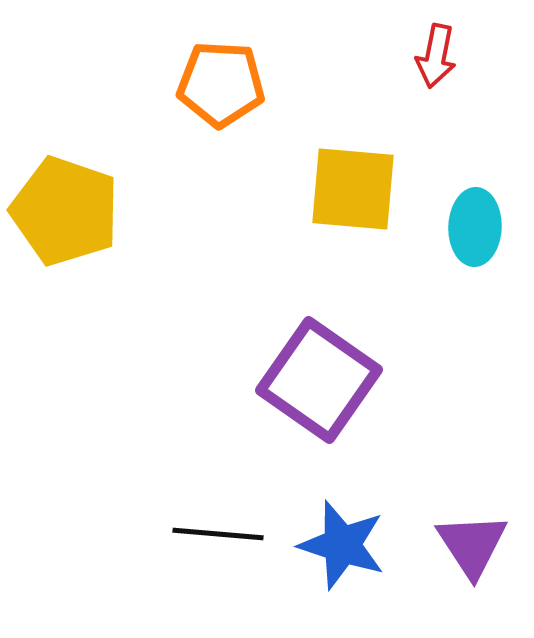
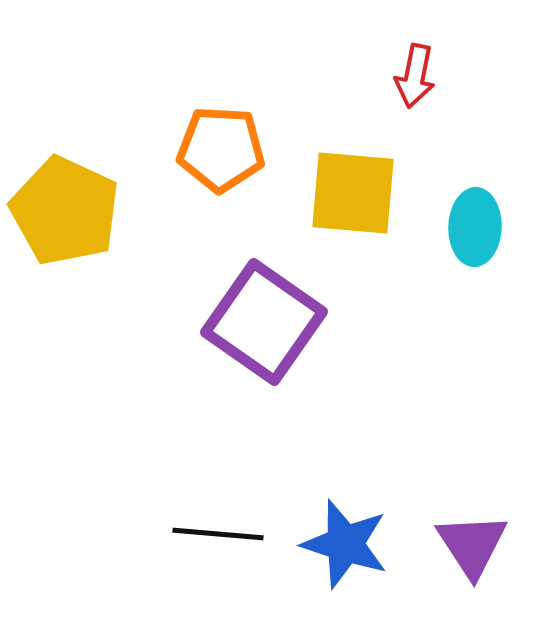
red arrow: moved 21 px left, 20 px down
orange pentagon: moved 65 px down
yellow square: moved 4 px down
yellow pentagon: rotated 6 degrees clockwise
purple square: moved 55 px left, 58 px up
blue star: moved 3 px right, 1 px up
